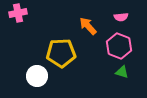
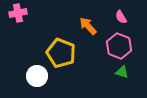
pink semicircle: rotated 64 degrees clockwise
yellow pentagon: rotated 24 degrees clockwise
